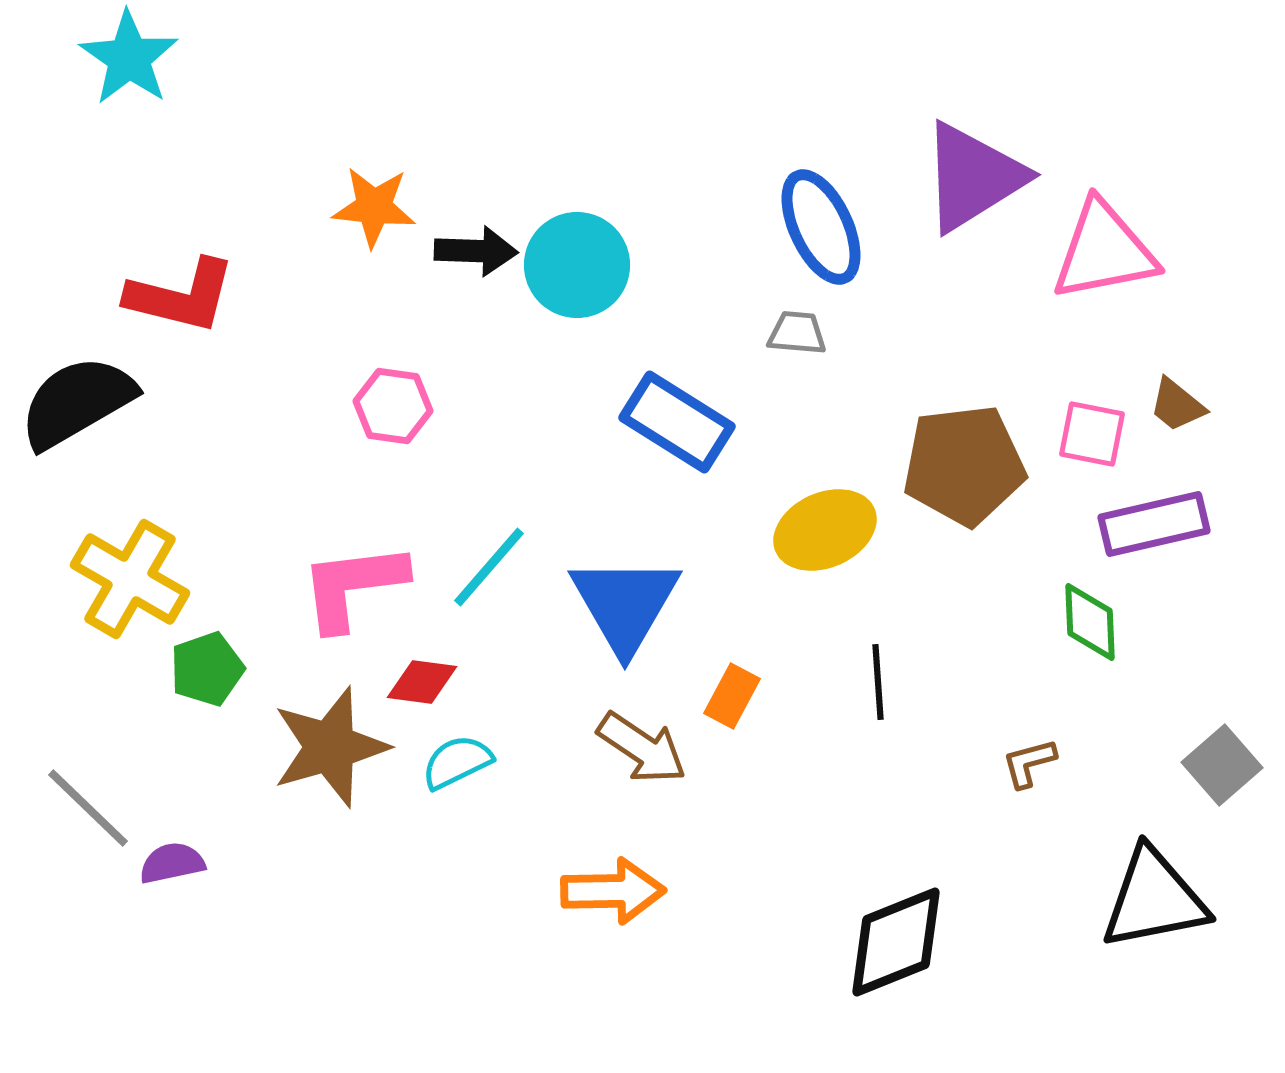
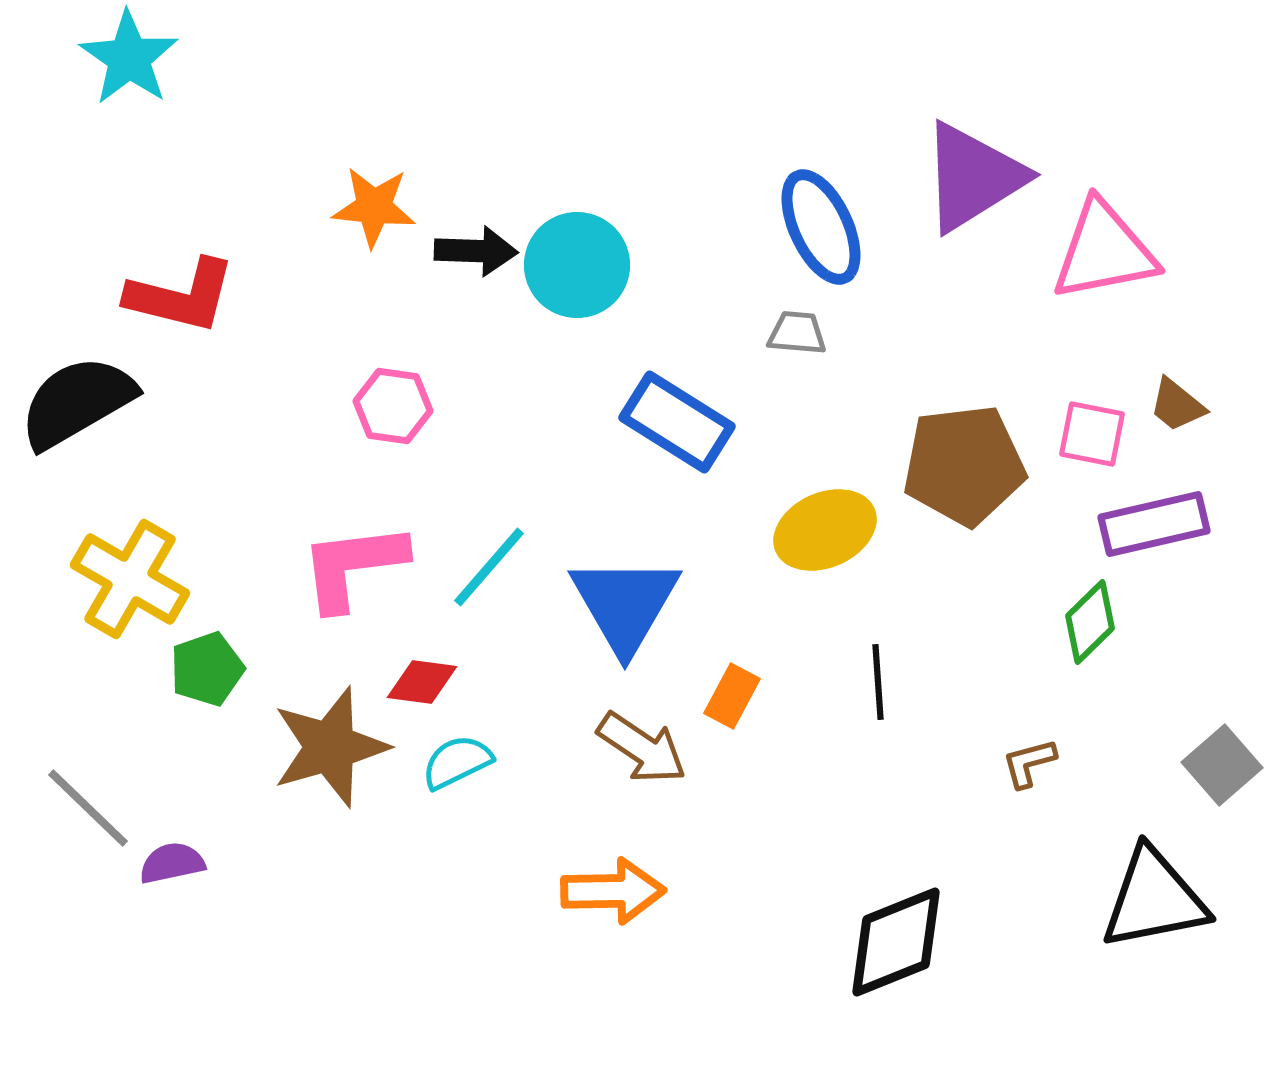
pink L-shape: moved 20 px up
green diamond: rotated 48 degrees clockwise
